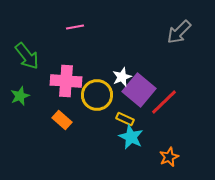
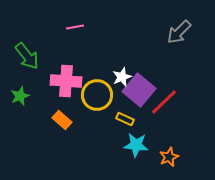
cyan star: moved 5 px right, 8 px down; rotated 20 degrees counterclockwise
